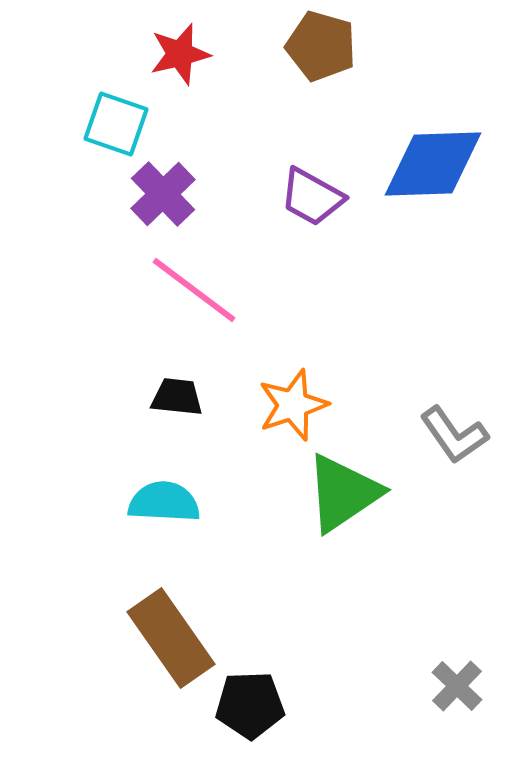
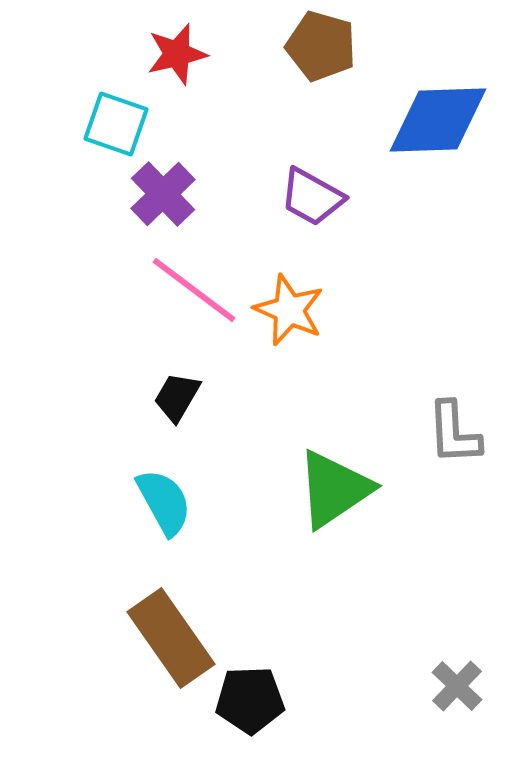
red star: moved 3 px left
blue diamond: moved 5 px right, 44 px up
black trapezoid: rotated 66 degrees counterclockwise
orange star: moved 4 px left, 95 px up; rotated 30 degrees counterclockwise
gray L-shape: moved 2 px up; rotated 32 degrees clockwise
green triangle: moved 9 px left, 4 px up
cyan semicircle: rotated 58 degrees clockwise
black pentagon: moved 5 px up
